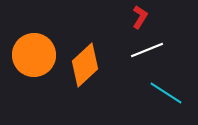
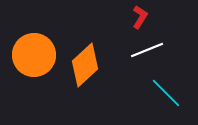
cyan line: rotated 12 degrees clockwise
